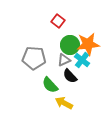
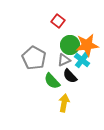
orange star: moved 1 px left, 1 px down
gray pentagon: rotated 25 degrees clockwise
green semicircle: moved 2 px right, 4 px up
yellow arrow: rotated 72 degrees clockwise
